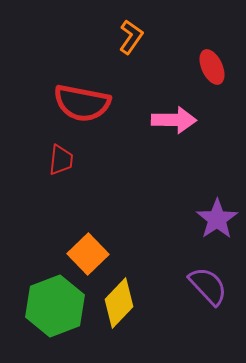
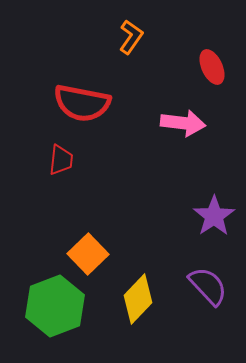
pink arrow: moved 9 px right, 3 px down; rotated 6 degrees clockwise
purple star: moved 3 px left, 3 px up
yellow diamond: moved 19 px right, 4 px up
